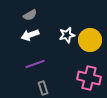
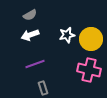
yellow circle: moved 1 px right, 1 px up
pink cross: moved 8 px up
